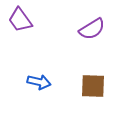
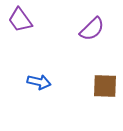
purple semicircle: rotated 12 degrees counterclockwise
brown square: moved 12 px right
